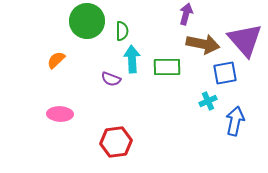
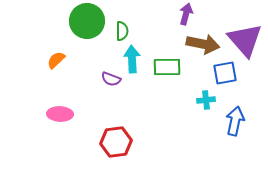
cyan cross: moved 2 px left, 1 px up; rotated 18 degrees clockwise
